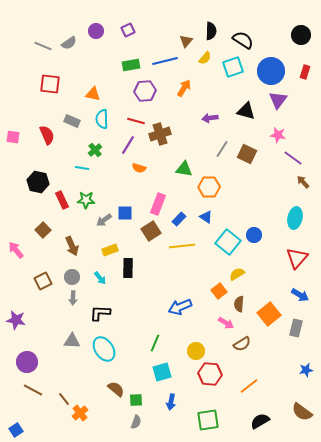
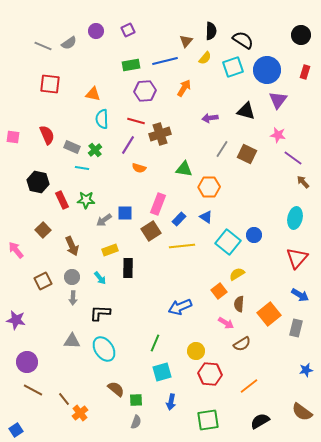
blue circle at (271, 71): moved 4 px left, 1 px up
gray rectangle at (72, 121): moved 26 px down
